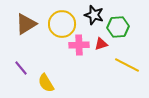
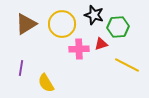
pink cross: moved 4 px down
purple line: rotated 49 degrees clockwise
